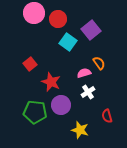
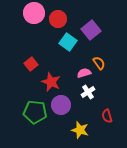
red square: moved 1 px right
